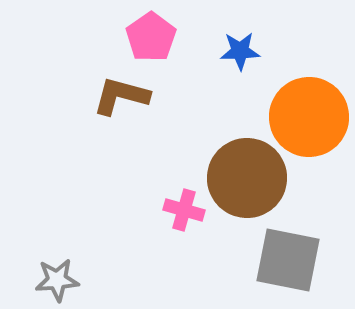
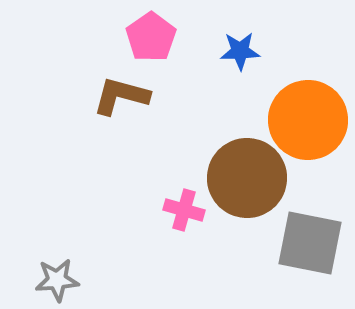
orange circle: moved 1 px left, 3 px down
gray square: moved 22 px right, 17 px up
